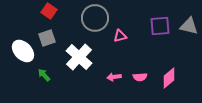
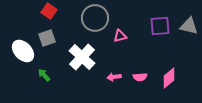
white cross: moved 3 px right
